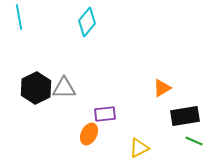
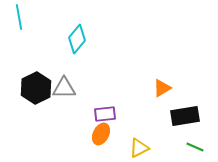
cyan diamond: moved 10 px left, 17 px down
orange ellipse: moved 12 px right
green line: moved 1 px right, 6 px down
